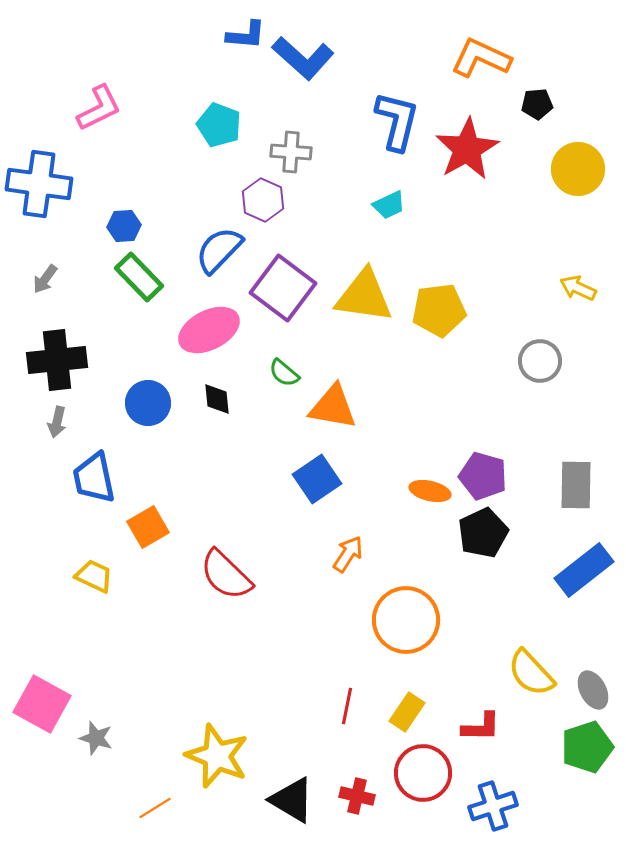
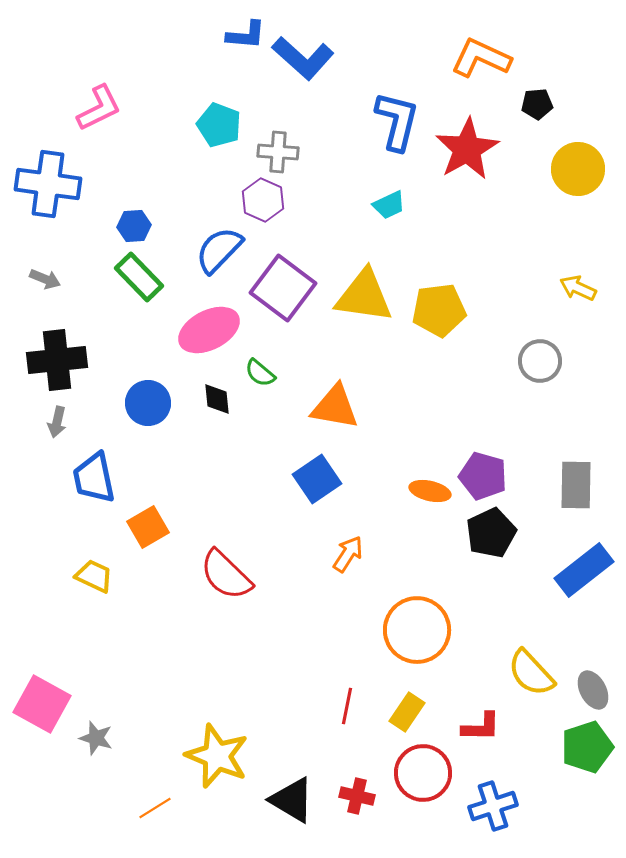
gray cross at (291, 152): moved 13 px left
blue cross at (39, 184): moved 9 px right
blue hexagon at (124, 226): moved 10 px right
gray arrow at (45, 279): rotated 104 degrees counterclockwise
green semicircle at (284, 373): moved 24 px left
orange triangle at (333, 407): moved 2 px right
black pentagon at (483, 533): moved 8 px right
orange circle at (406, 620): moved 11 px right, 10 px down
